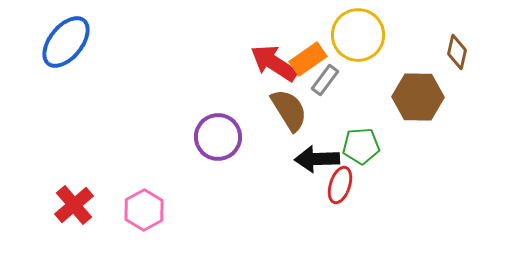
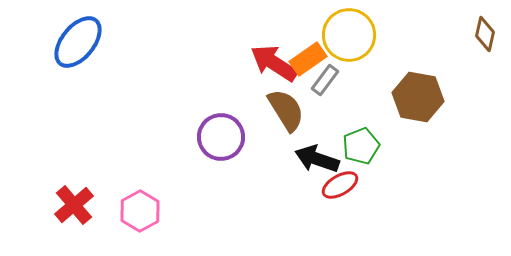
yellow circle: moved 9 px left
blue ellipse: moved 12 px right
brown diamond: moved 28 px right, 18 px up
brown hexagon: rotated 9 degrees clockwise
brown semicircle: moved 3 px left
purple circle: moved 3 px right
green pentagon: rotated 18 degrees counterclockwise
black arrow: rotated 21 degrees clockwise
red ellipse: rotated 42 degrees clockwise
pink hexagon: moved 4 px left, 1 px down
